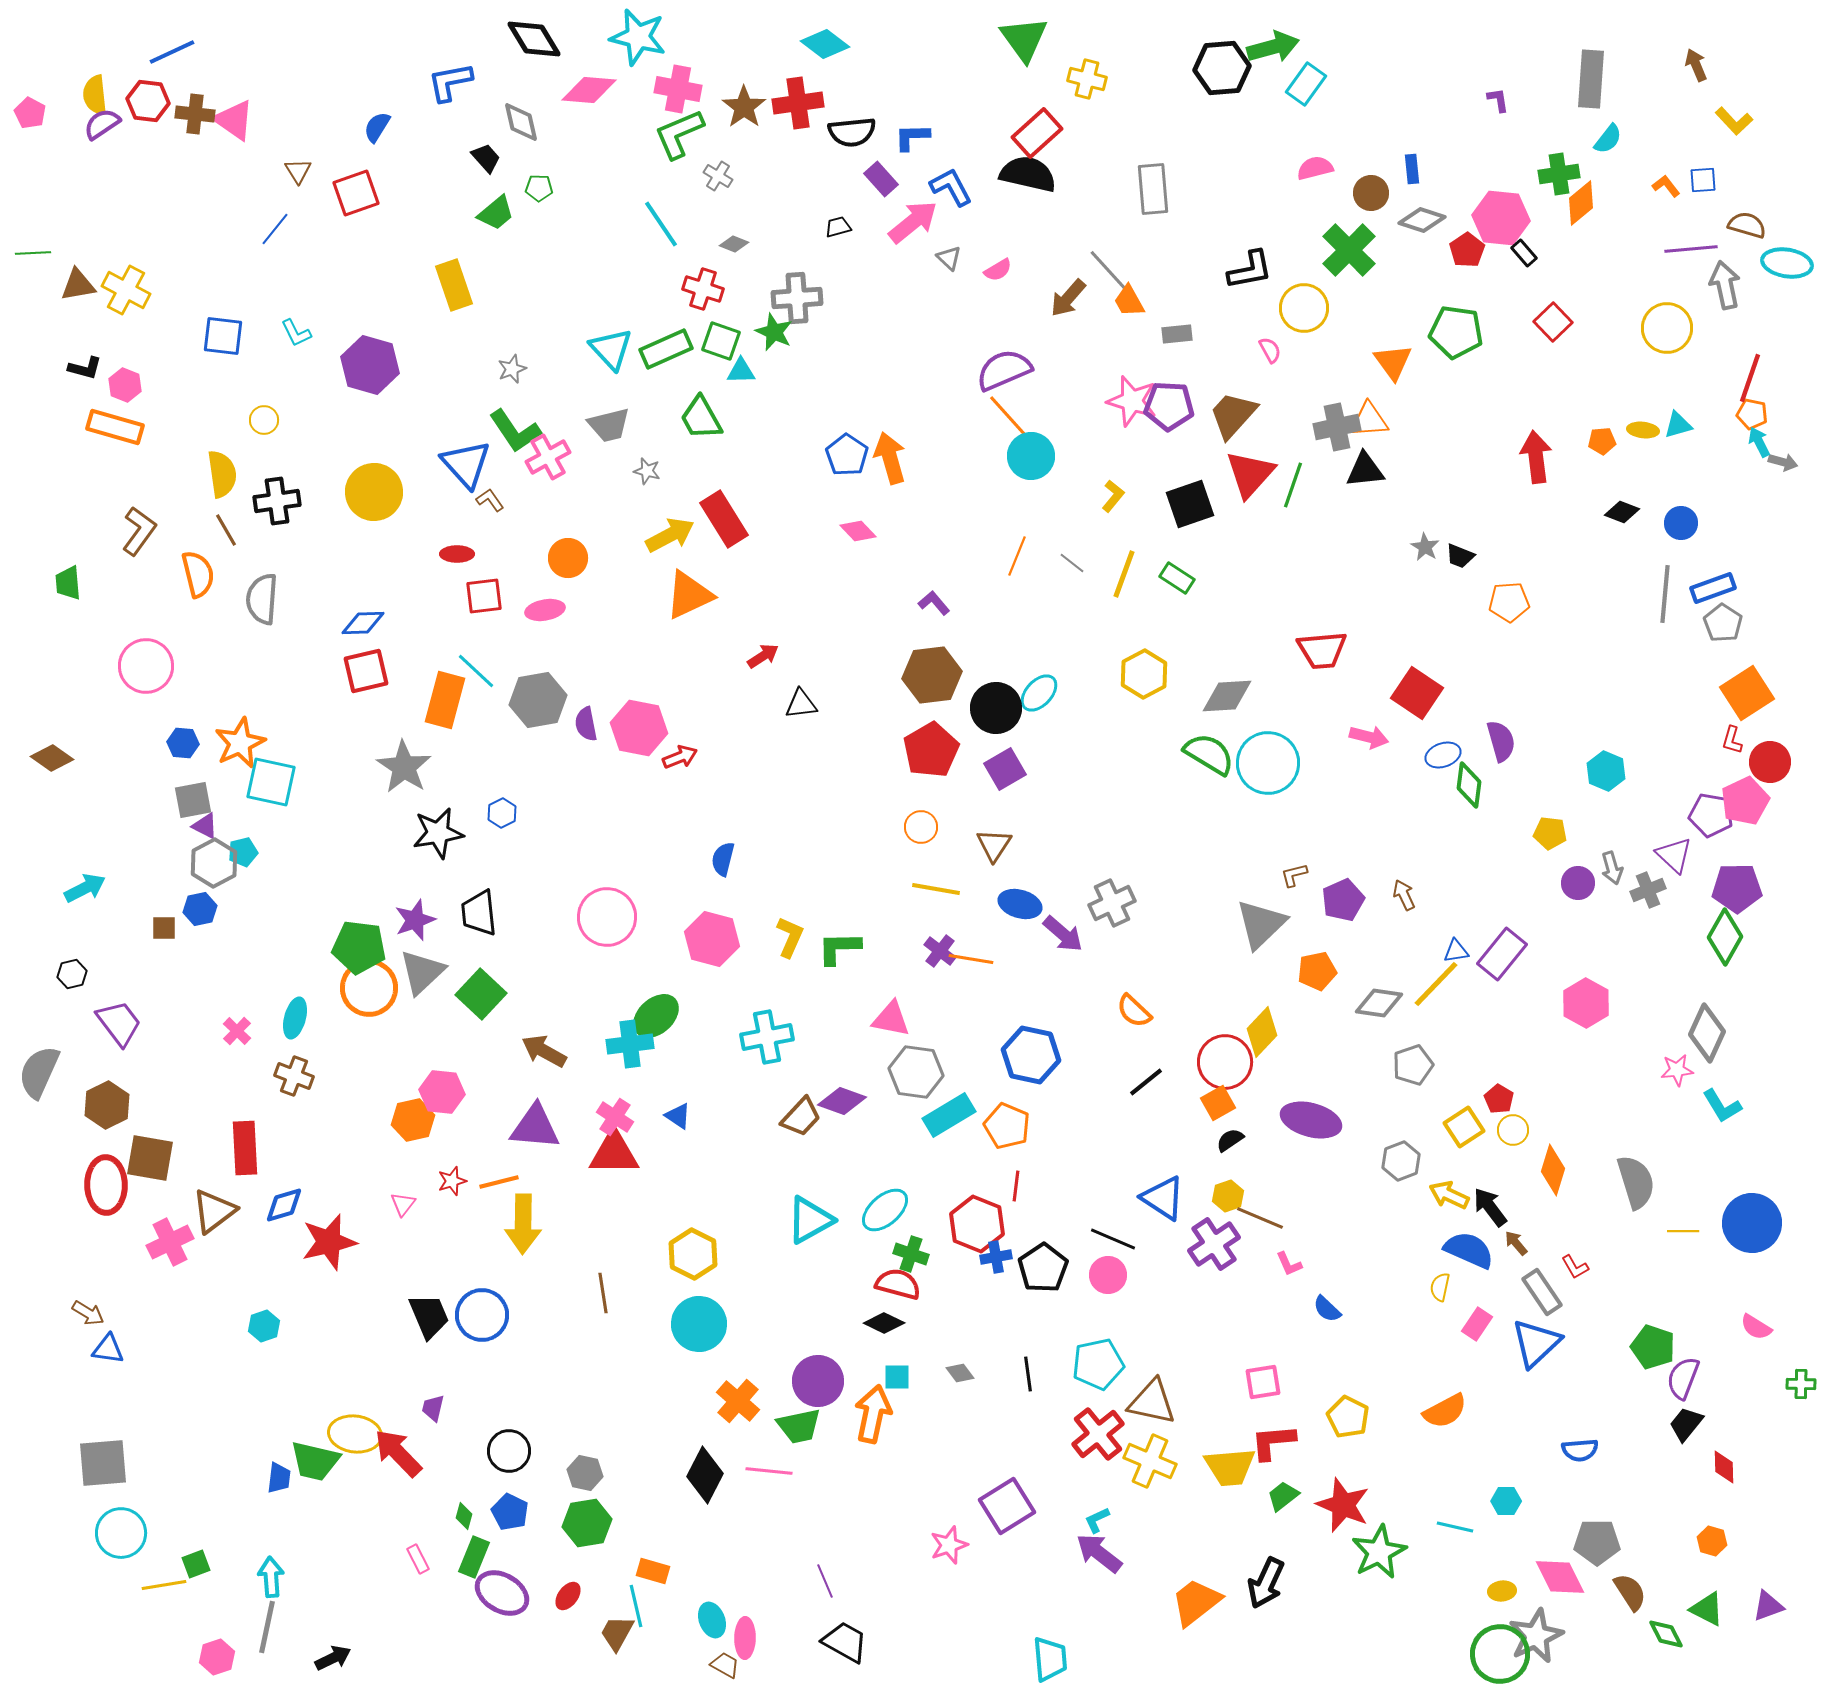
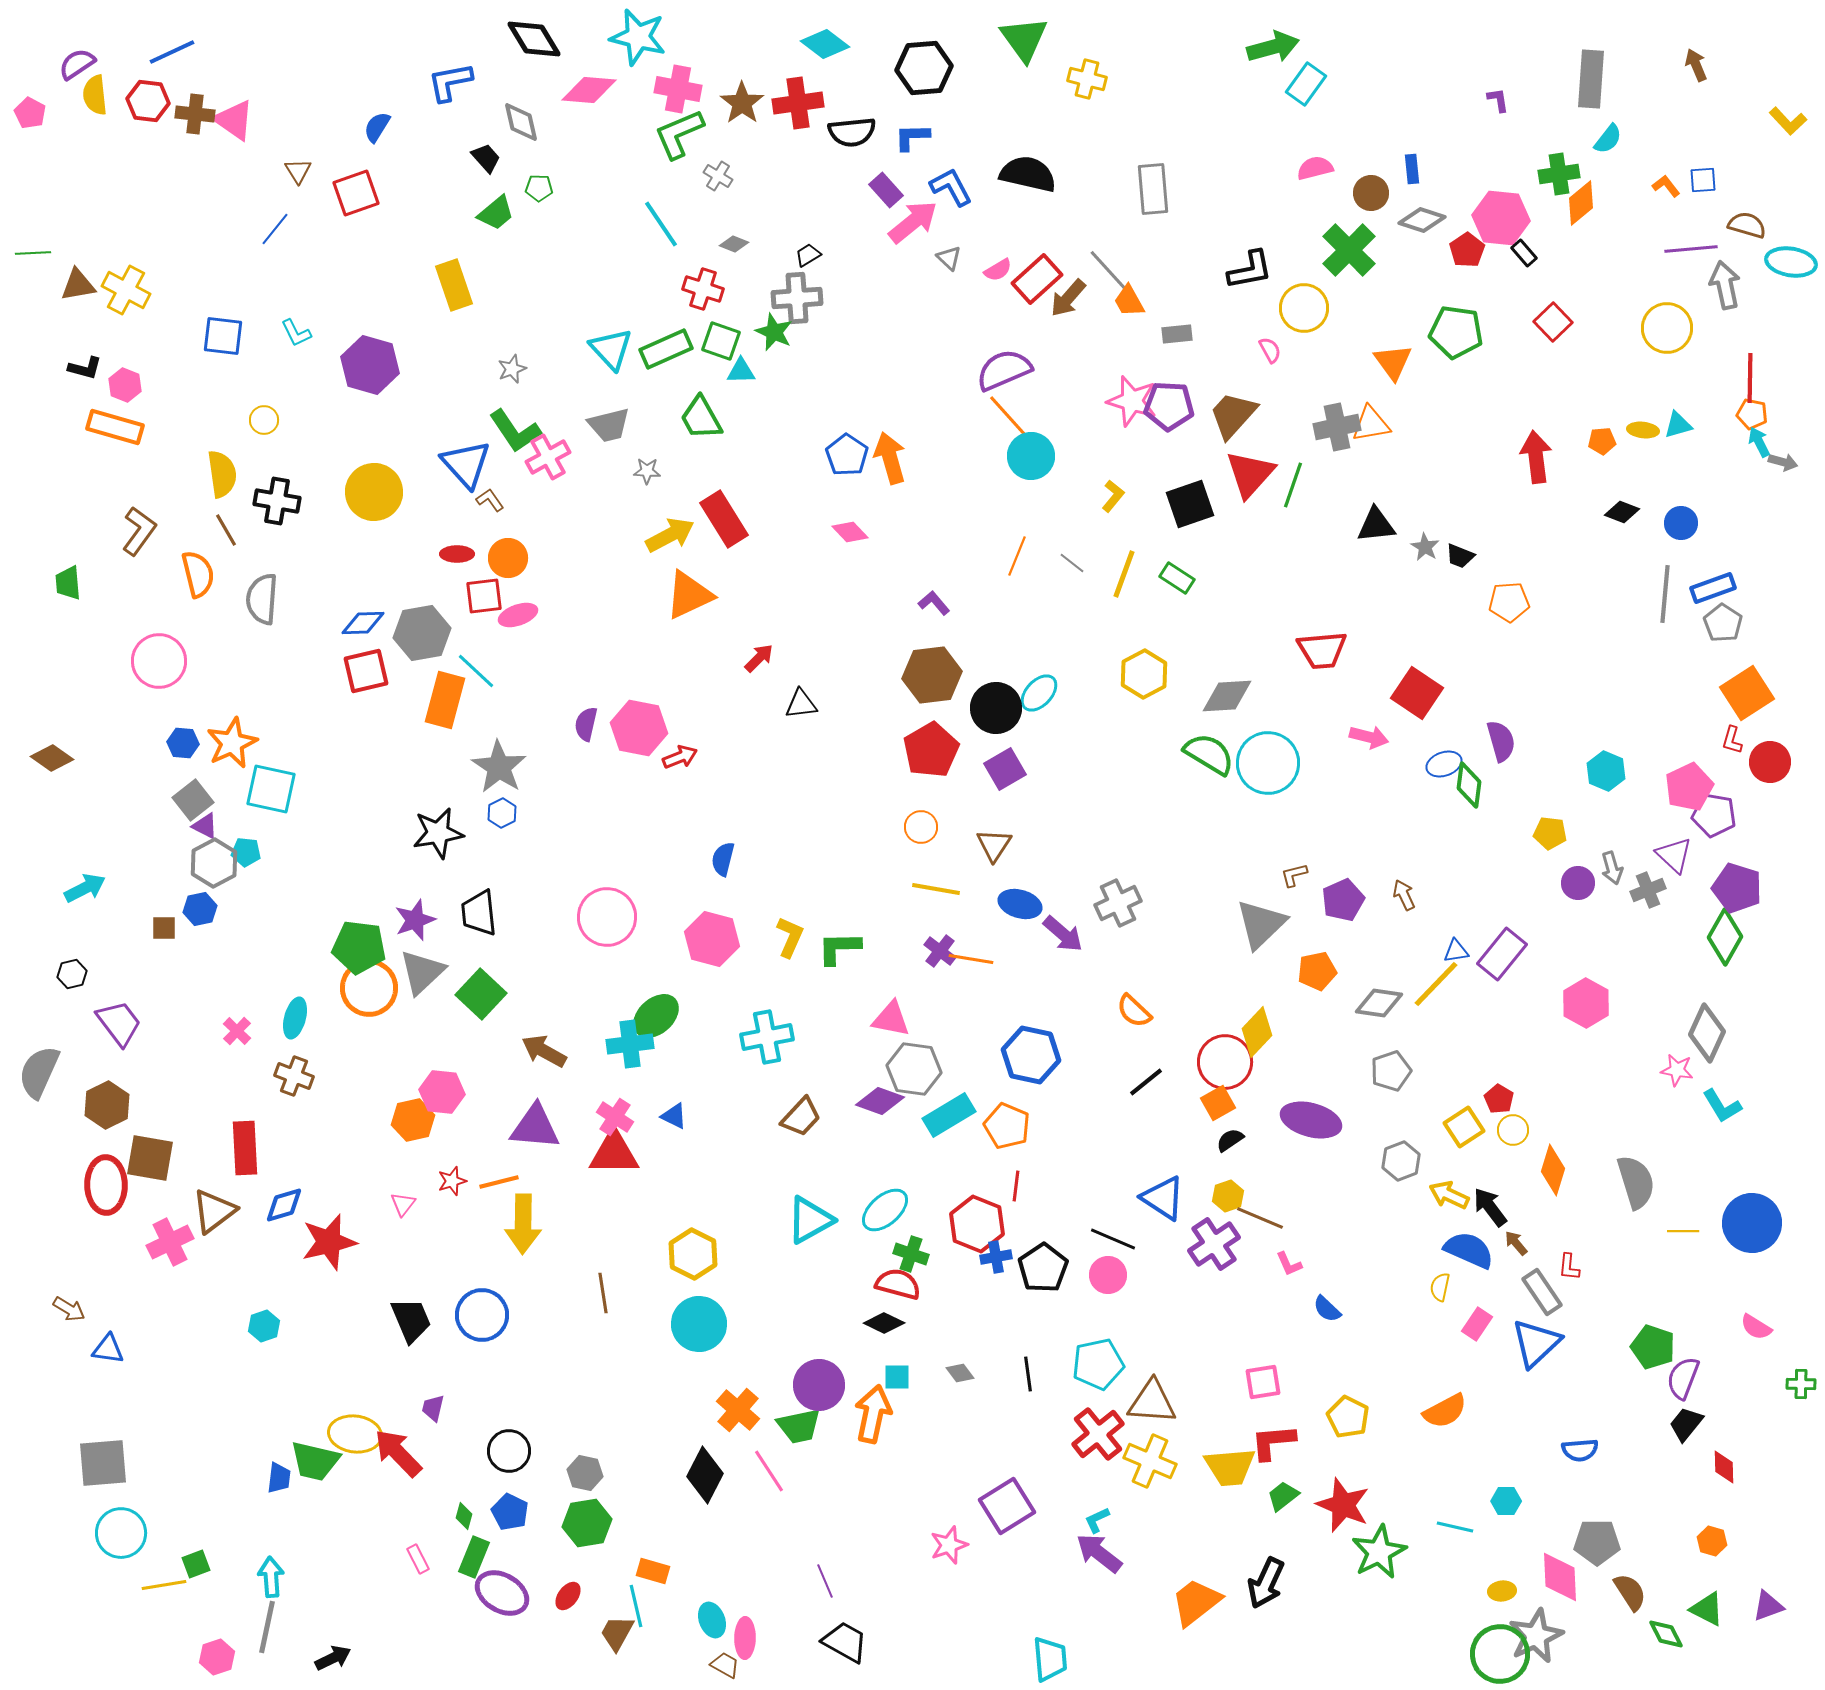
black hexagon at (1222, 68): moved 298 px left
brown star at (744, 107): moved 2 px left, 4 px up
yellow L-shape at (1734, 121): moved 54 px right
purple semicircle at (102, 124): moved 25 px left, 60 px up
red rectangle at (1037, 133): moved 146 px down
purple rectangle at (881, 179): moved 5 px right, 11 px down
black trapezoid at (838, 227): moved 30 px left, 28 px down; rotated 16 degrees counterclockwise
cyan ellipse at (1787, 263): moved 4 px right, 1 px up
red line at (1750, 378): rotated 18 degrees counterclockwise
orange triangle at (1369, 420): moved 2 px right, 4 px down; rotated 6 degrees counterclockwise
black triangle at (1365, 470): moved 11 px right, 55 px down
gray star at (647, 471): rotated 12 degrees counterclockwise
black cross at (277, 501): rotated 18 degrees clockwise
pink diamond at (858, 531): moved 8 px left, 1 px down
orange circle at (568, 558): moved 60 px left
pink ellipse at (545, 610): moved 27 px left, 5 px down; rotated 9 degrees counterclockwise
red arrow at (763, 656): moved 4 px left, 2 px down; rotated 12 degrees counterclockwise
pink circle at (146, 666): moved 13 px right, 5 px up
gray hexagon at (538, 700): moved 116 px left, 67 px up
purple semicircle at (586, 724): rotated 24 degrees clockwise
orange star at (240, 743): moved 8 px left
blue ellipse at (1443, 755): moved 1 px right, 9 px down
gray star at (404, 767): moved 95 px right
cyan square at (271, 782): moved 7 px down
gray square at (193, 800): rotated 27 degrees counterclockwise
pink pentagon at (1745, 801): moved 56 px left, 14 px up
purple pentagon at (1711, 815): moved 3 px right
cyan pentagon at (243, 852): moved 3 px right; rotated 20 degrees clockwise
purple pentagon at (1737, 888): rotated 18 degrees clockwise
gray cross at (1112, 903): moved 6 px right
yellow diamond at (1262, 1032): moved 5 px left
gray pentagon at (1413, 1065): moved 22 px left, 6 px down
pink star at (1677, 1070): rotated 16 degrees clockwise
gray hexagon at (916, 1072): moved 2 px left, 3 px up
purple diamond at (842, 1101): moved 38 px right
blue triangle at (678, 1116): moved 4 px left; rotated 8 degrees counterclockwise
red L-shape at (1575, 1267): moved 6 px left; rotated 36 degrees clockwise
brown arrow at (88, 1313): moved 19 px left, 4 px up
black trapezoid at (429, 1316): moved 18 px left, 4 px down
purple circle at (818, 1381): moved 1 px right, 4 px down
orange cross at (738, 1401): moved 9 px down
brown triangle at (1152, 1402): rotated 8 degrees counterclockwise
pink line at (769, 1471): rotated 51 degrees clockwise
pink diamond at (1560, 1577): rotated 24 degrees clockwise
